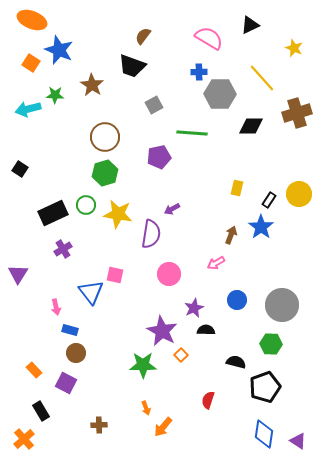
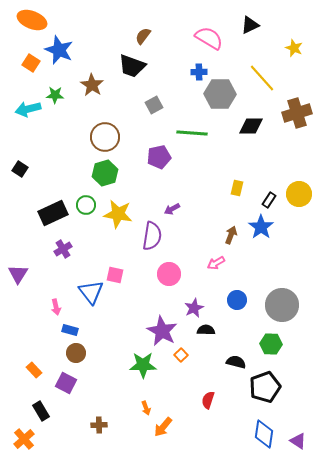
purple semicircle at (151, 234): moved 1 px right, 2 px down
